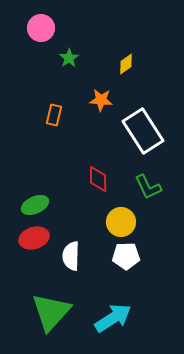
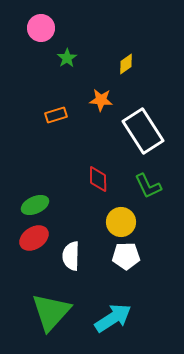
green star: moved 2 px left
orange rectangle: moved 2 px right; rotated 60 degrees clockwise
green L-shape: moved 1 px up
red ellipse: rotated 16 degrees counterclockwise
